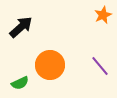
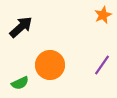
purple line: moved 2 px right, 1 px up; rotated 75 degrees clockwise
